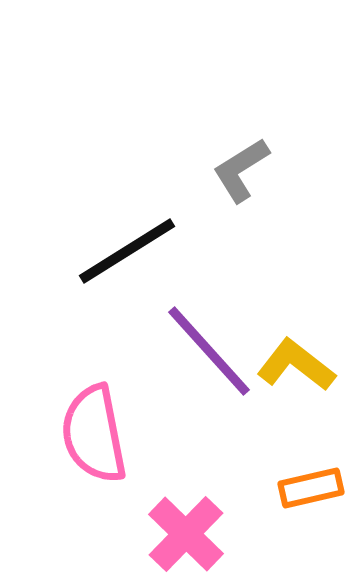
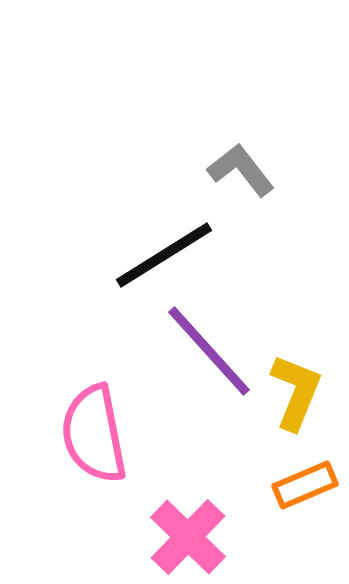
gray L-shape: rotated 84 degrees clockwise
black line: moved 37 px right, 4 px down
yellow L-shape: moved 27 px down; rotated 74 degrees clockwise
orange rectangle: moved 6 px left, 3 px up; rotated 10 degrees counterclockwise
pink cross: moved 2 px right, 3 px down
